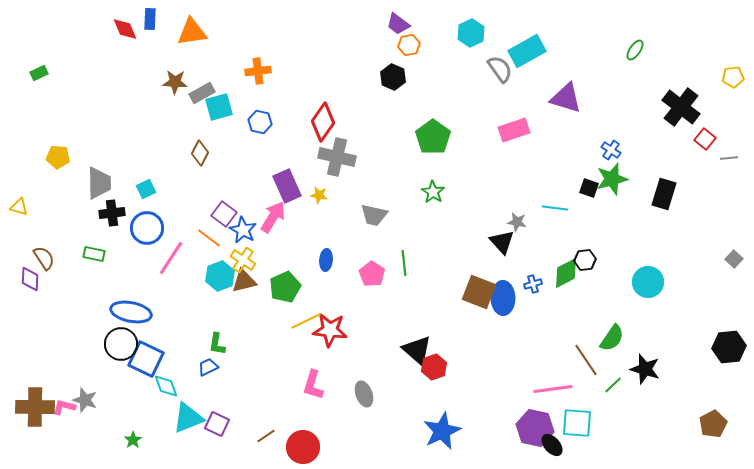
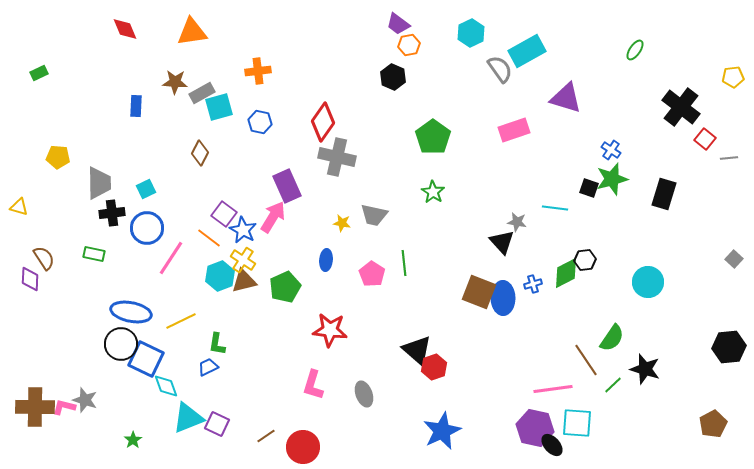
blue rectangle at (150, 19): moved 14 px left, 87 px down
yellow star at (319, 195): moved 23 px right, 28 px down
yellow line at (306, 321): moved 125 px left
